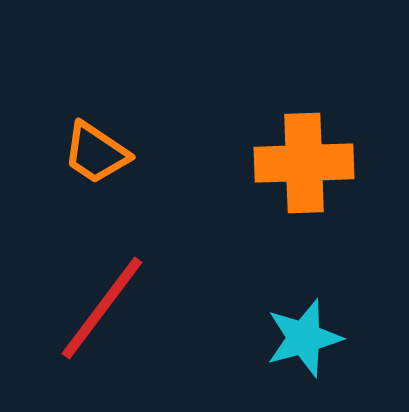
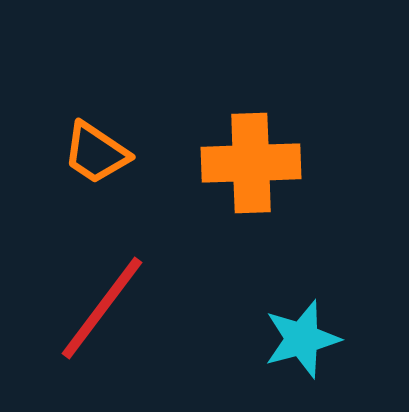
orange cross: moved 53 px left
cyan star: moved 2 px left, 1 px down
